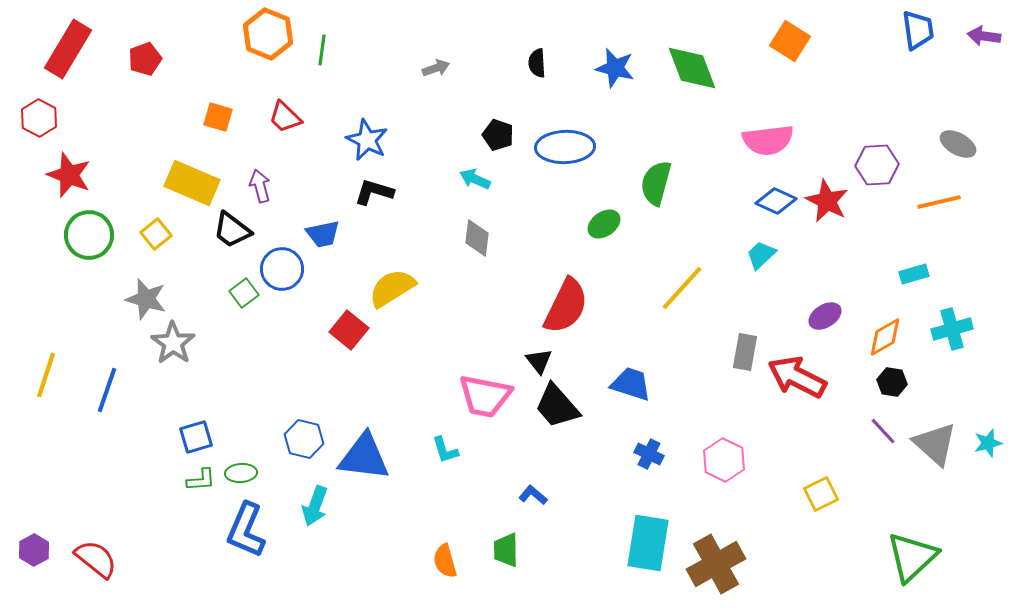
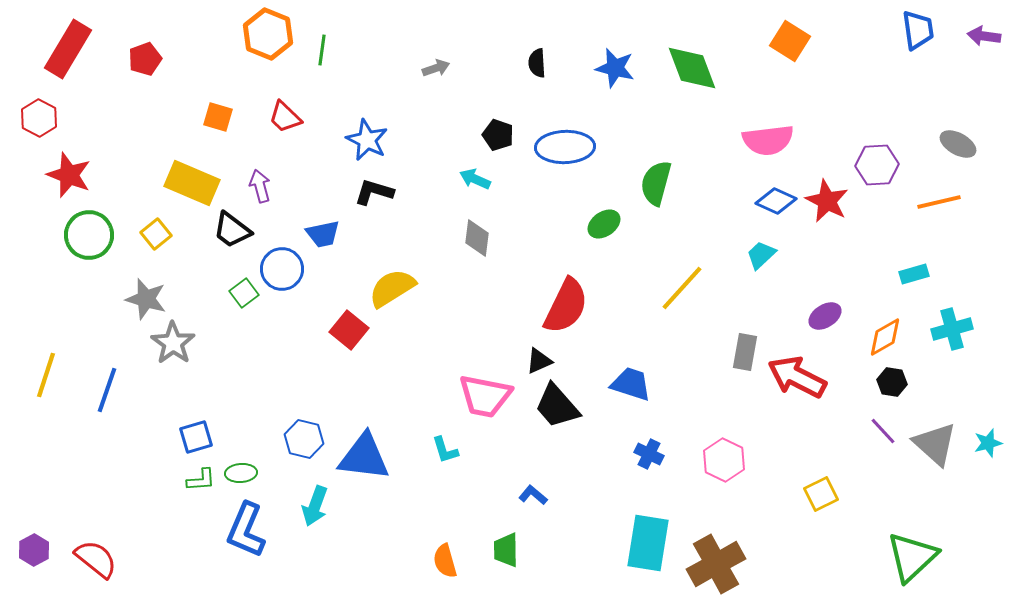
black triangle at (539, 361): rotated 44 degrees clockwise
